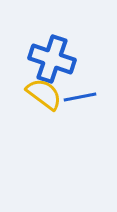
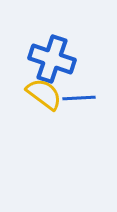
blue line: moved 1 px left, 1 px down; rotated 8 degrees clockwise
